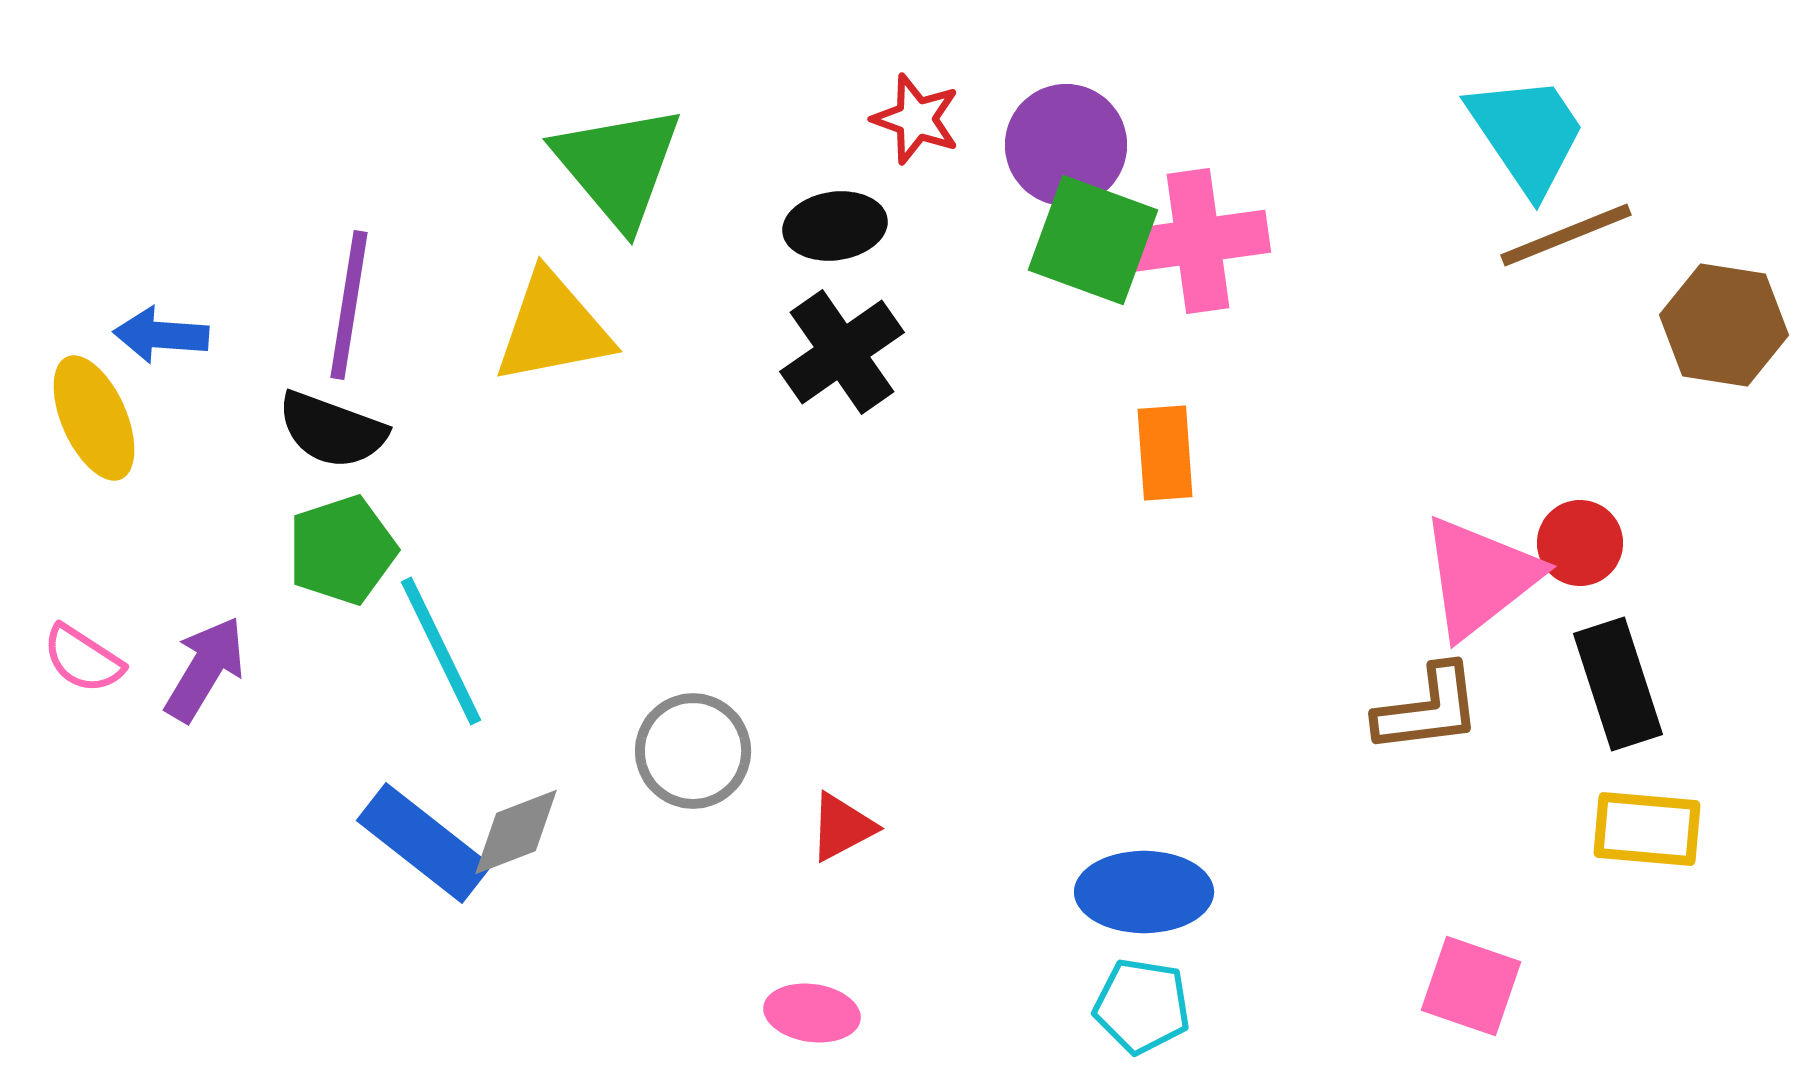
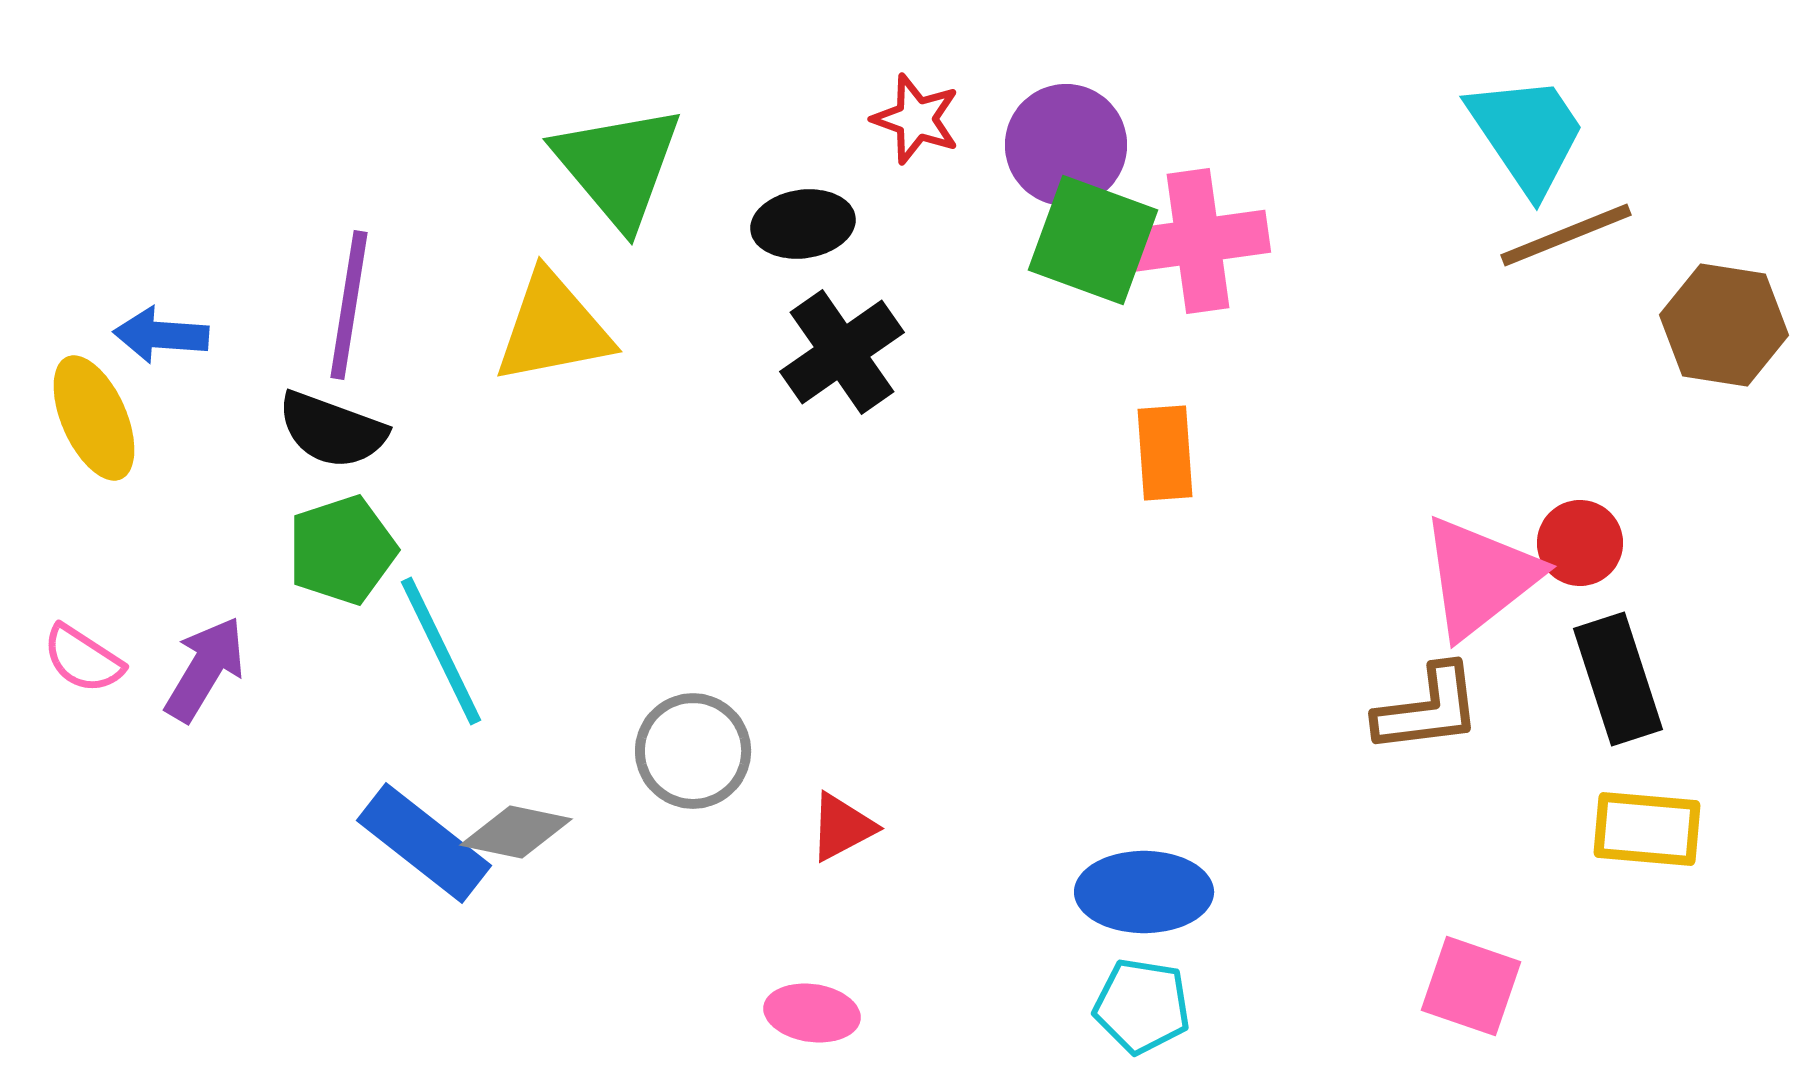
black ellipse: moved 32 px left, 2 px up
black rectangle: moved 5 px up
gray diamond: rotated 33 degrees clockwise
